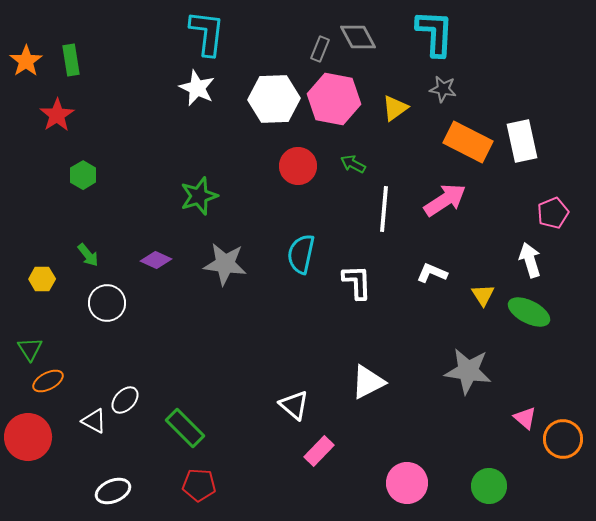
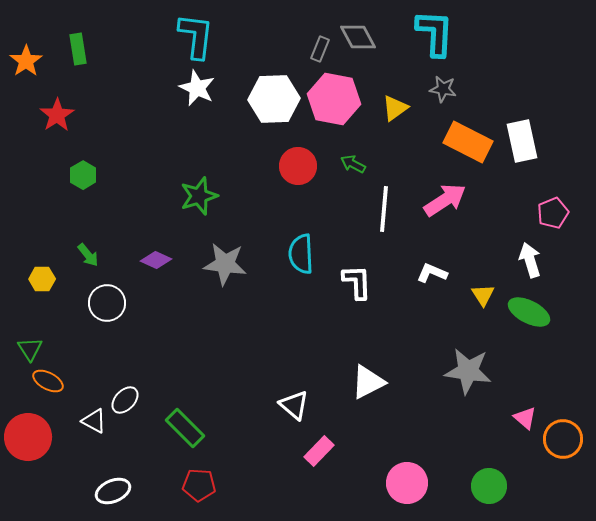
cyan L-shape at (207, 33): moved 11 px left, 3 px down
green rectangle at (71, 60): moved 7 px right, 11 px up
cyan semicircle at (301, 254): rotated 15 degrees counterclockwise
orange ellipse at (48, 381): rotated 56 degrees clockwise
